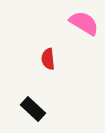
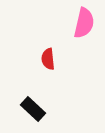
pink semicircle: rotated 72 degrees clockwise
